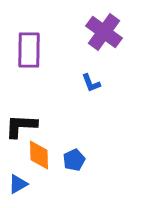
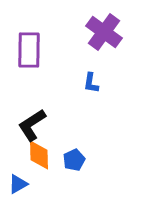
blue L-shape: rotated 30 degrees clockwise
black L-shape: moved 11 px right, 1 px up; rotated 36 degrees counterclockwise
